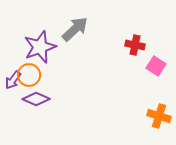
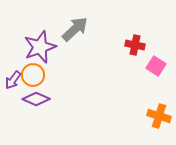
orange circle: moved 4 px right
